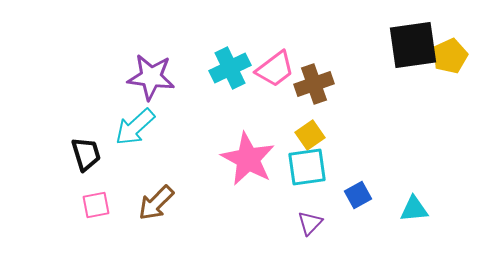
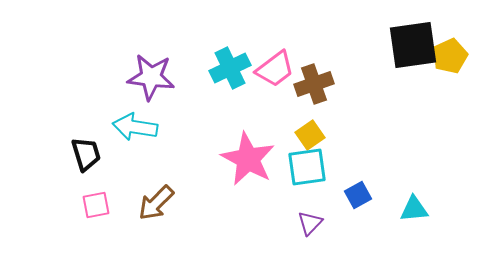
cyan arrow: rotated 51 degrees clockwise
